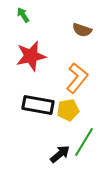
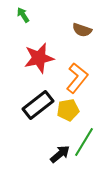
red star: moved 8 px right, 2 px down
black rectangle: rotated 48 degrees counterclockwise
